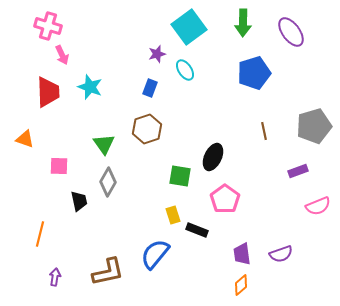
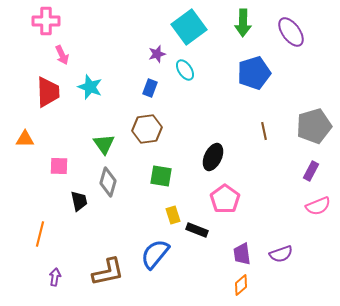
pink cross: moved 2 px left, 5 px up; rotated 16 degrees counterclockwise
brown hexagon: rotated 12 degrees clockwise
orange triangle: rotated 18 degrees counterclockwise
purple rectangle: moved 13 px right; rotated 42 degrees counterclockwise
green square: moved 19 px left
gray diamond: rotated 12 degrees counterclockwise
